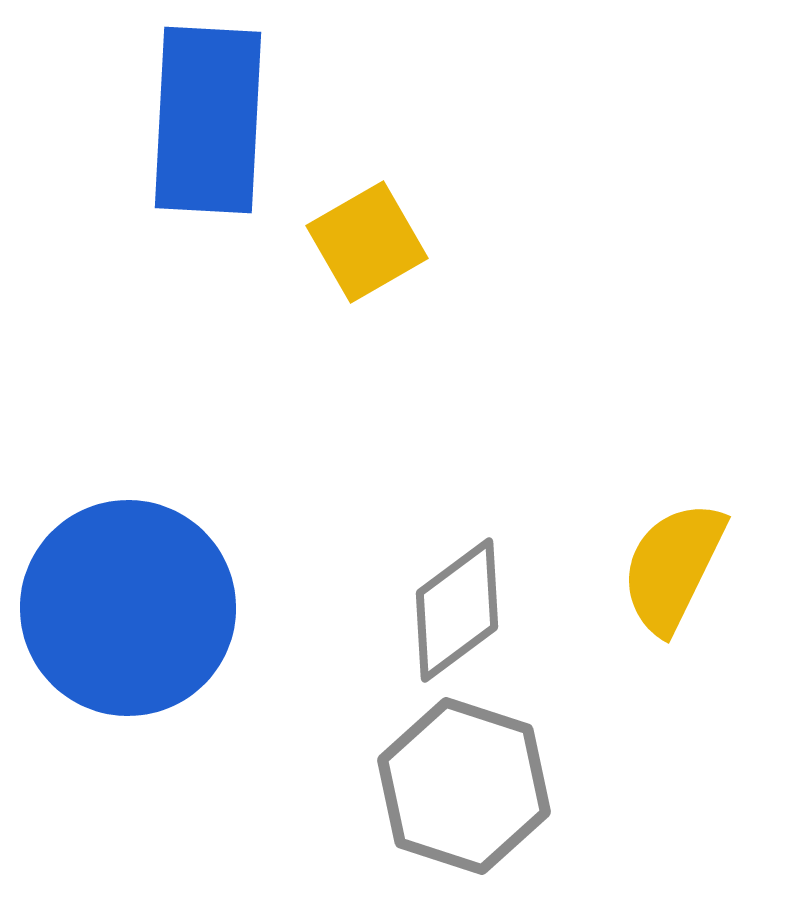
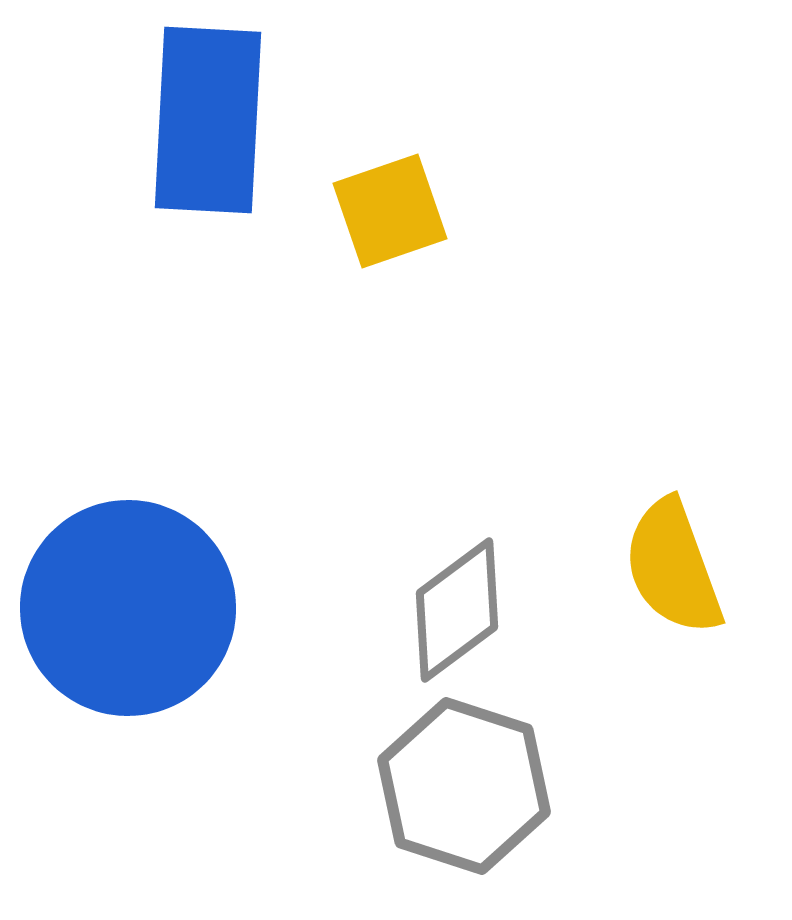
yellow square: moved 23 px right, 31 px up; rotated 11 degrees clockwise
yellow semicircle: rotated 46 degrees counterclockwise
